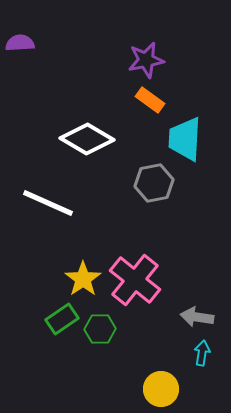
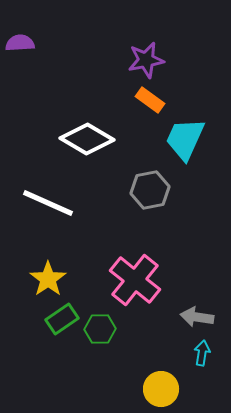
cyan trapezoid: rotated 21 degrees clockwise
gray hexagon: moved 4 px left, 7 px down
yellow star: moved 35 px left
